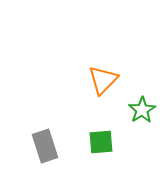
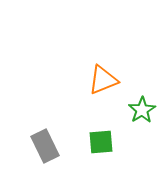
orange triangle: rotated 24 degrees clockwise
gray rectangle: rotated 8 degrees counterclockwise
